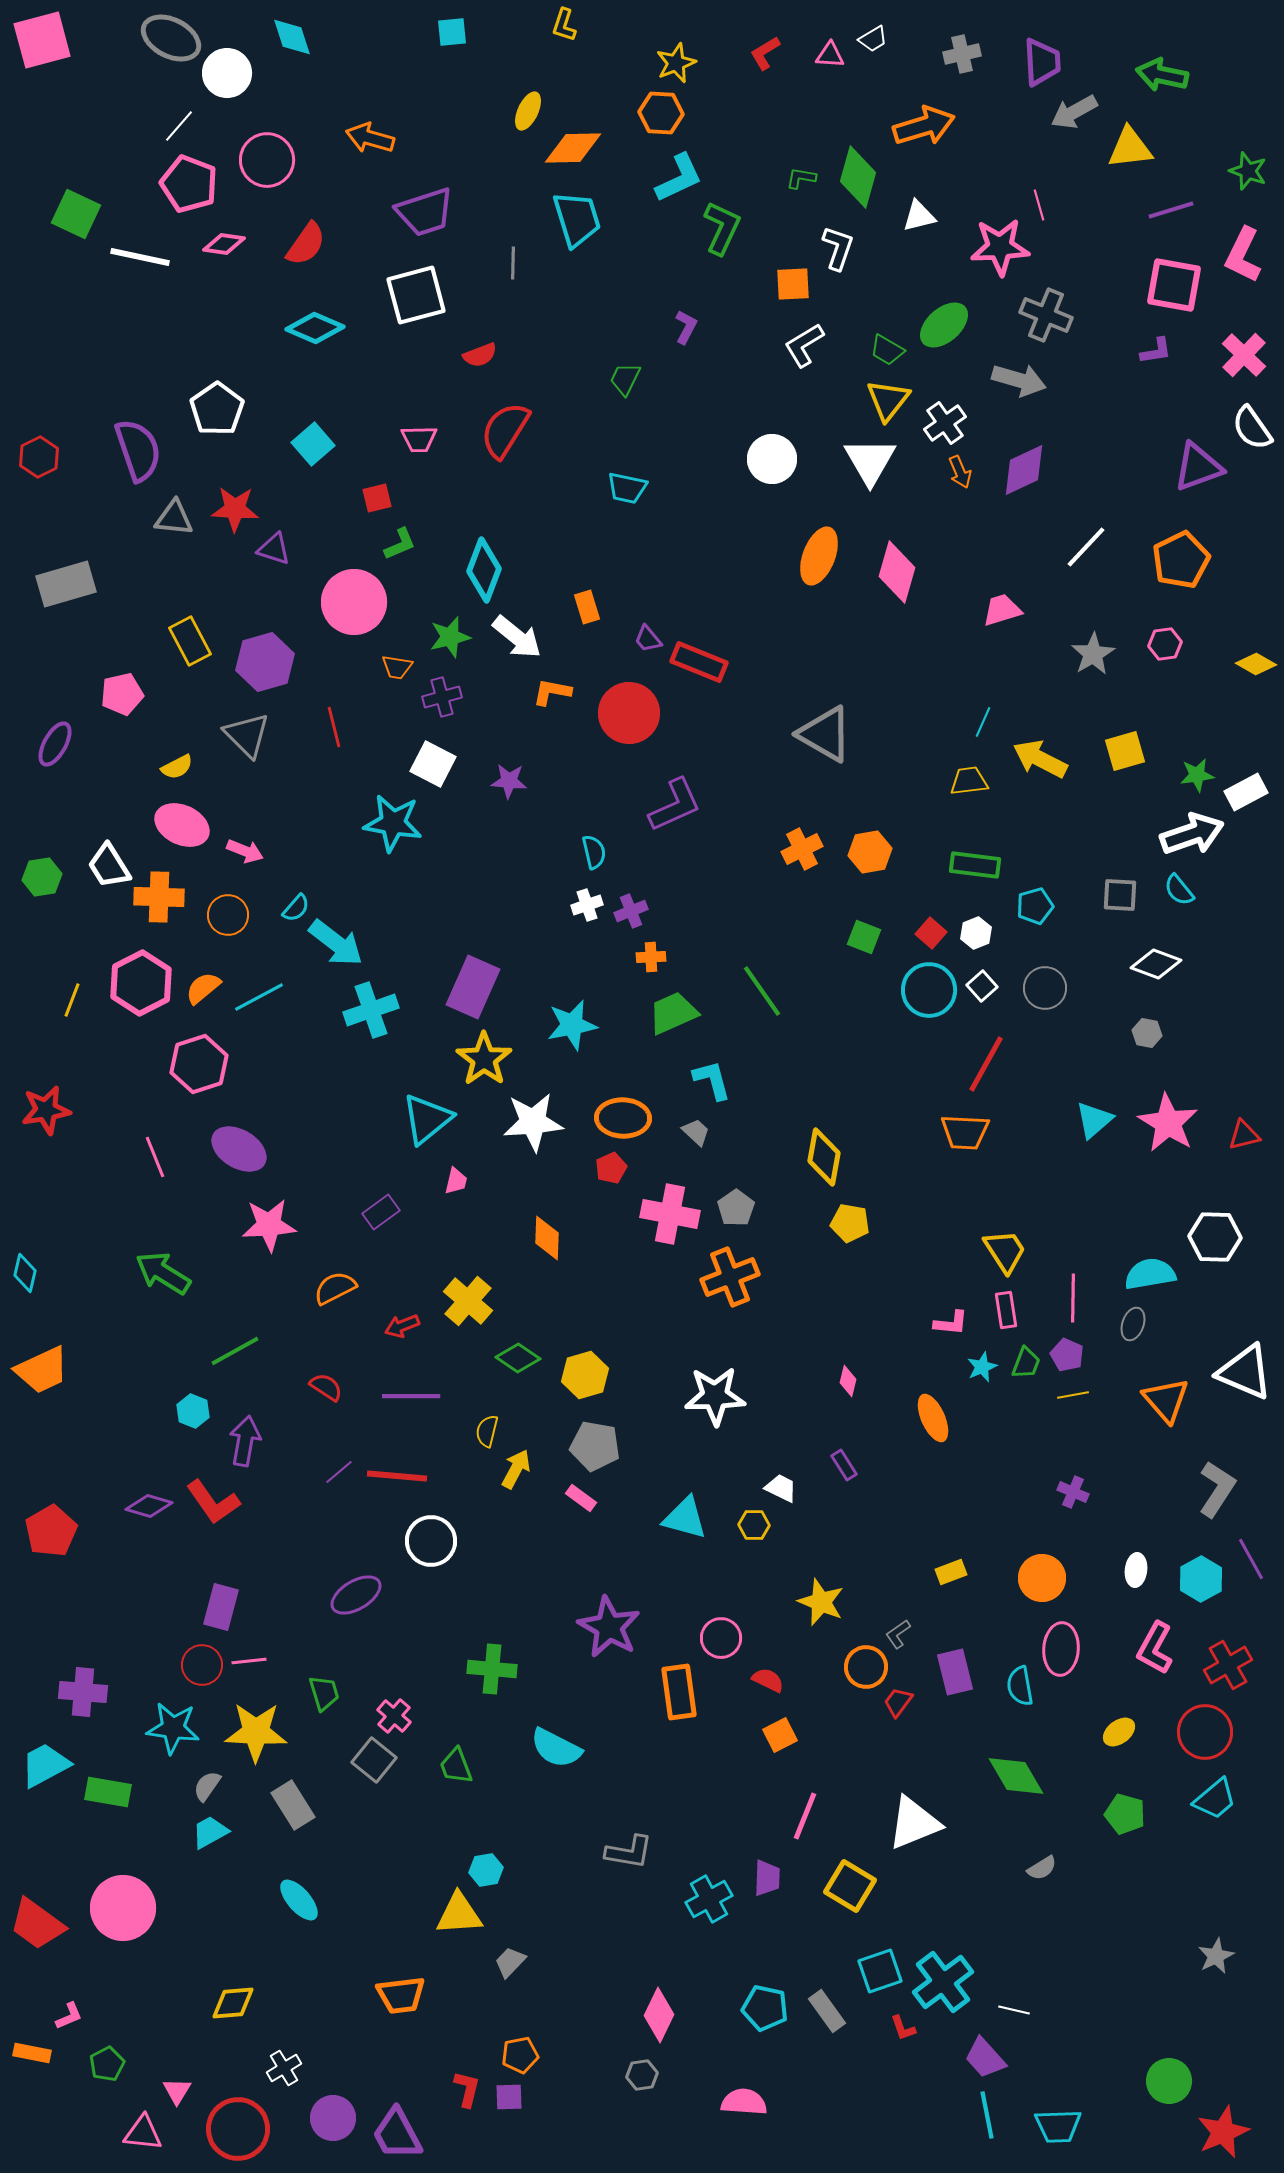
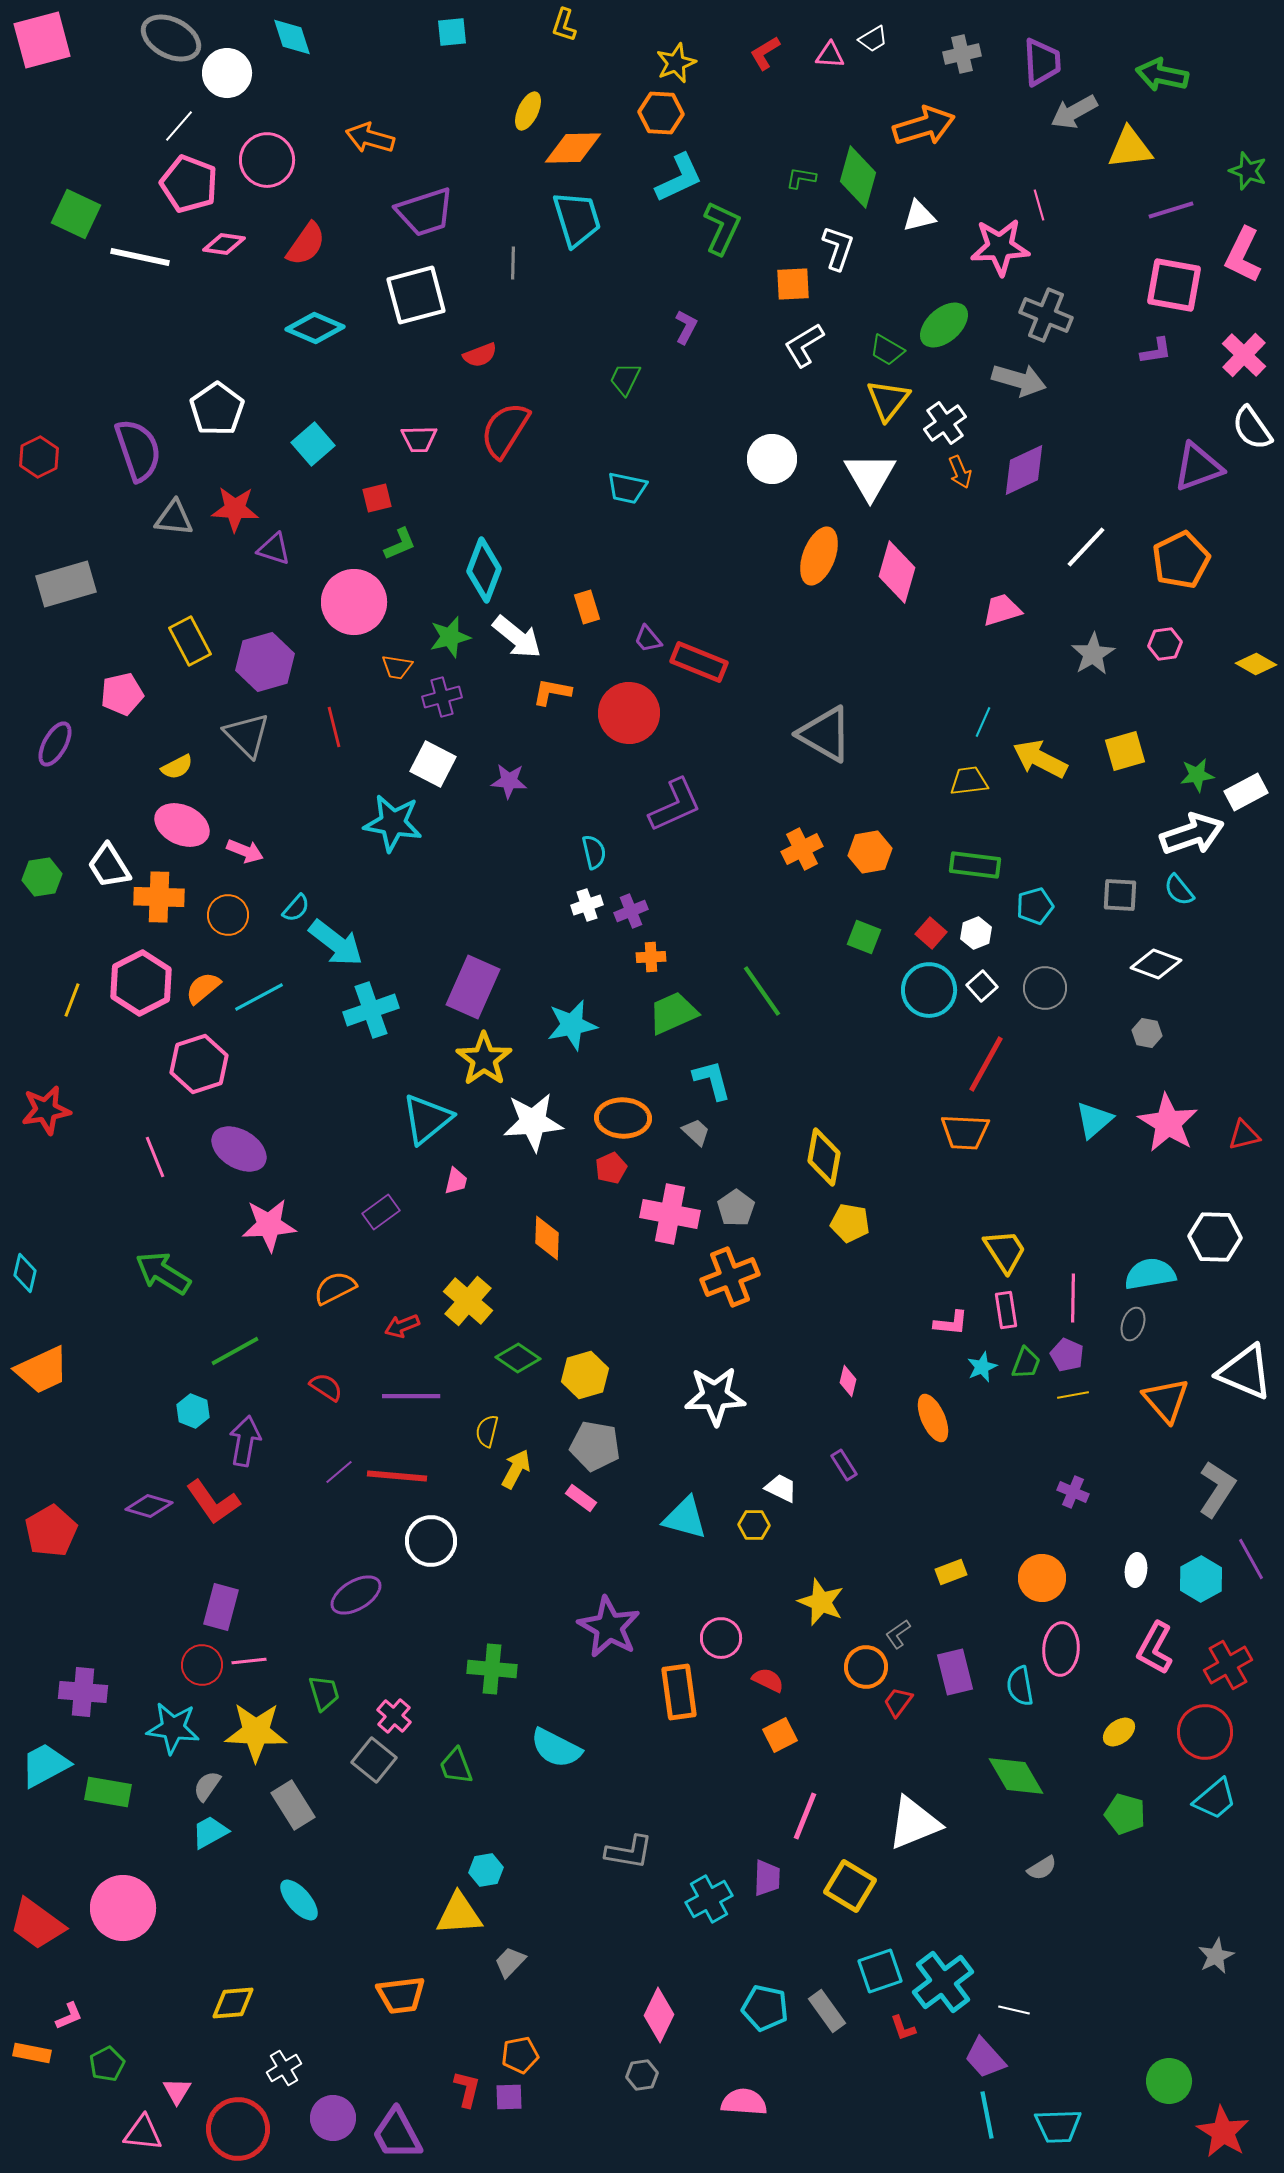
white triangle at (870, 461): moved 15 px down
red star at (1223, 2132): rotated 18 degrees counterclockwise
